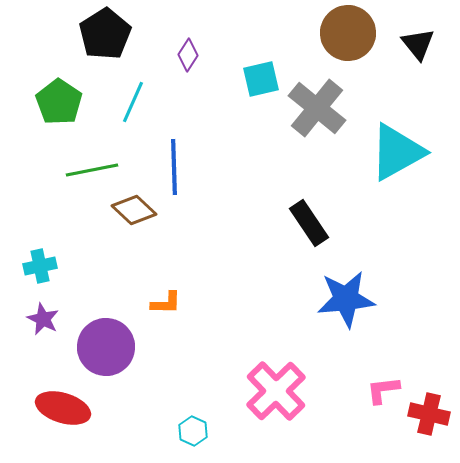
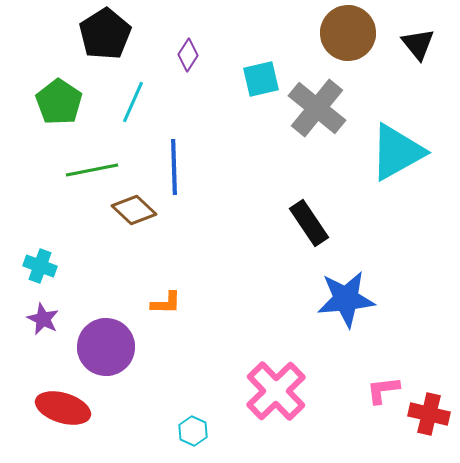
cyan cross: rotated 32 degrees clockwise
